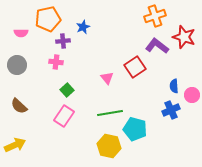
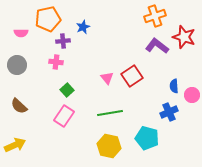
red square: moved 3 px left, 9 px down
blue cross: moved 2 px left, 2 px down
cyan pentagon: moved 12 px right, 9 px down
